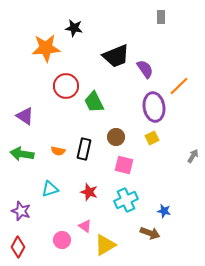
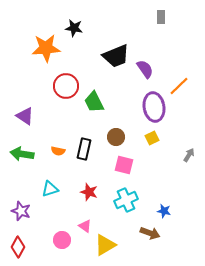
gray arrow: moved 4 px left, 1 px up
